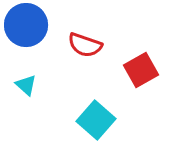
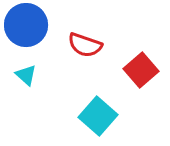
red square: rotated 12 degrees counterclockwise
cyan triangle: moved 10 px up
cyan square: moved 2 px right, 4 px up
